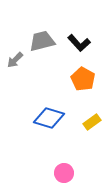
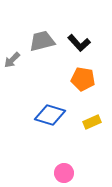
gray arrow: moved 3 px left
orange pentagon: rotated 20 degrees counterclockwise
blue diamond: moved 1 px right, 3 px up
yellow rectangle: rotated 12 degrees clockwise
